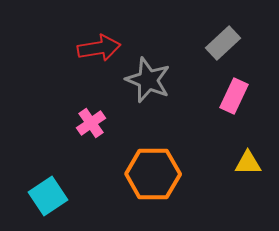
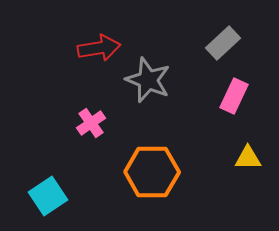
yellow triangle: moved 5 px up
orange hexagon: moved 1 px left, 2 px up
